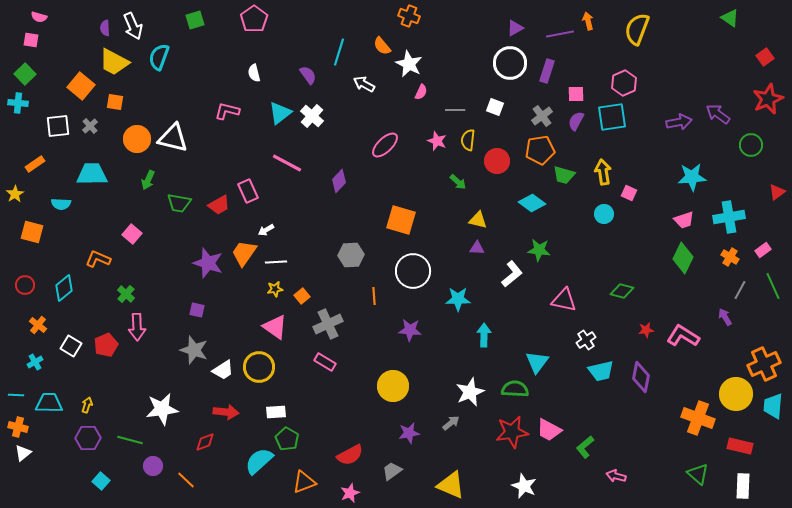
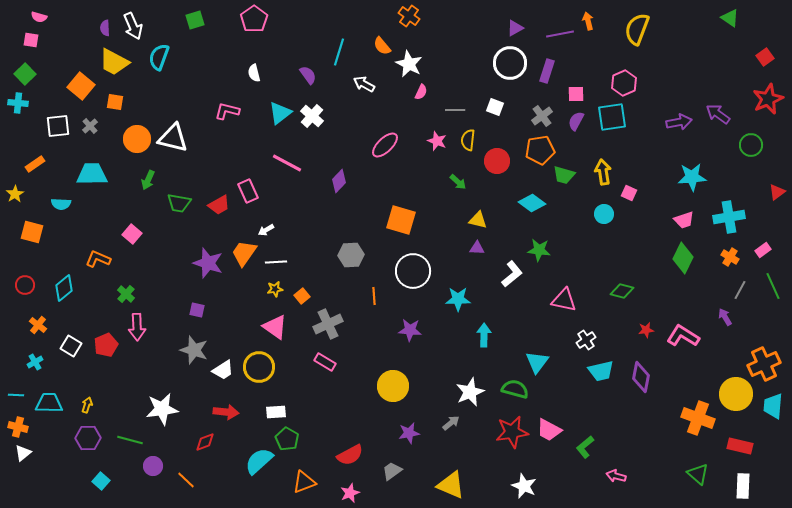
orange cross at (409, 16): rotated 15 degrees clockwise
green semicircle at (515, 389): rotated 12 degrees clockwise
